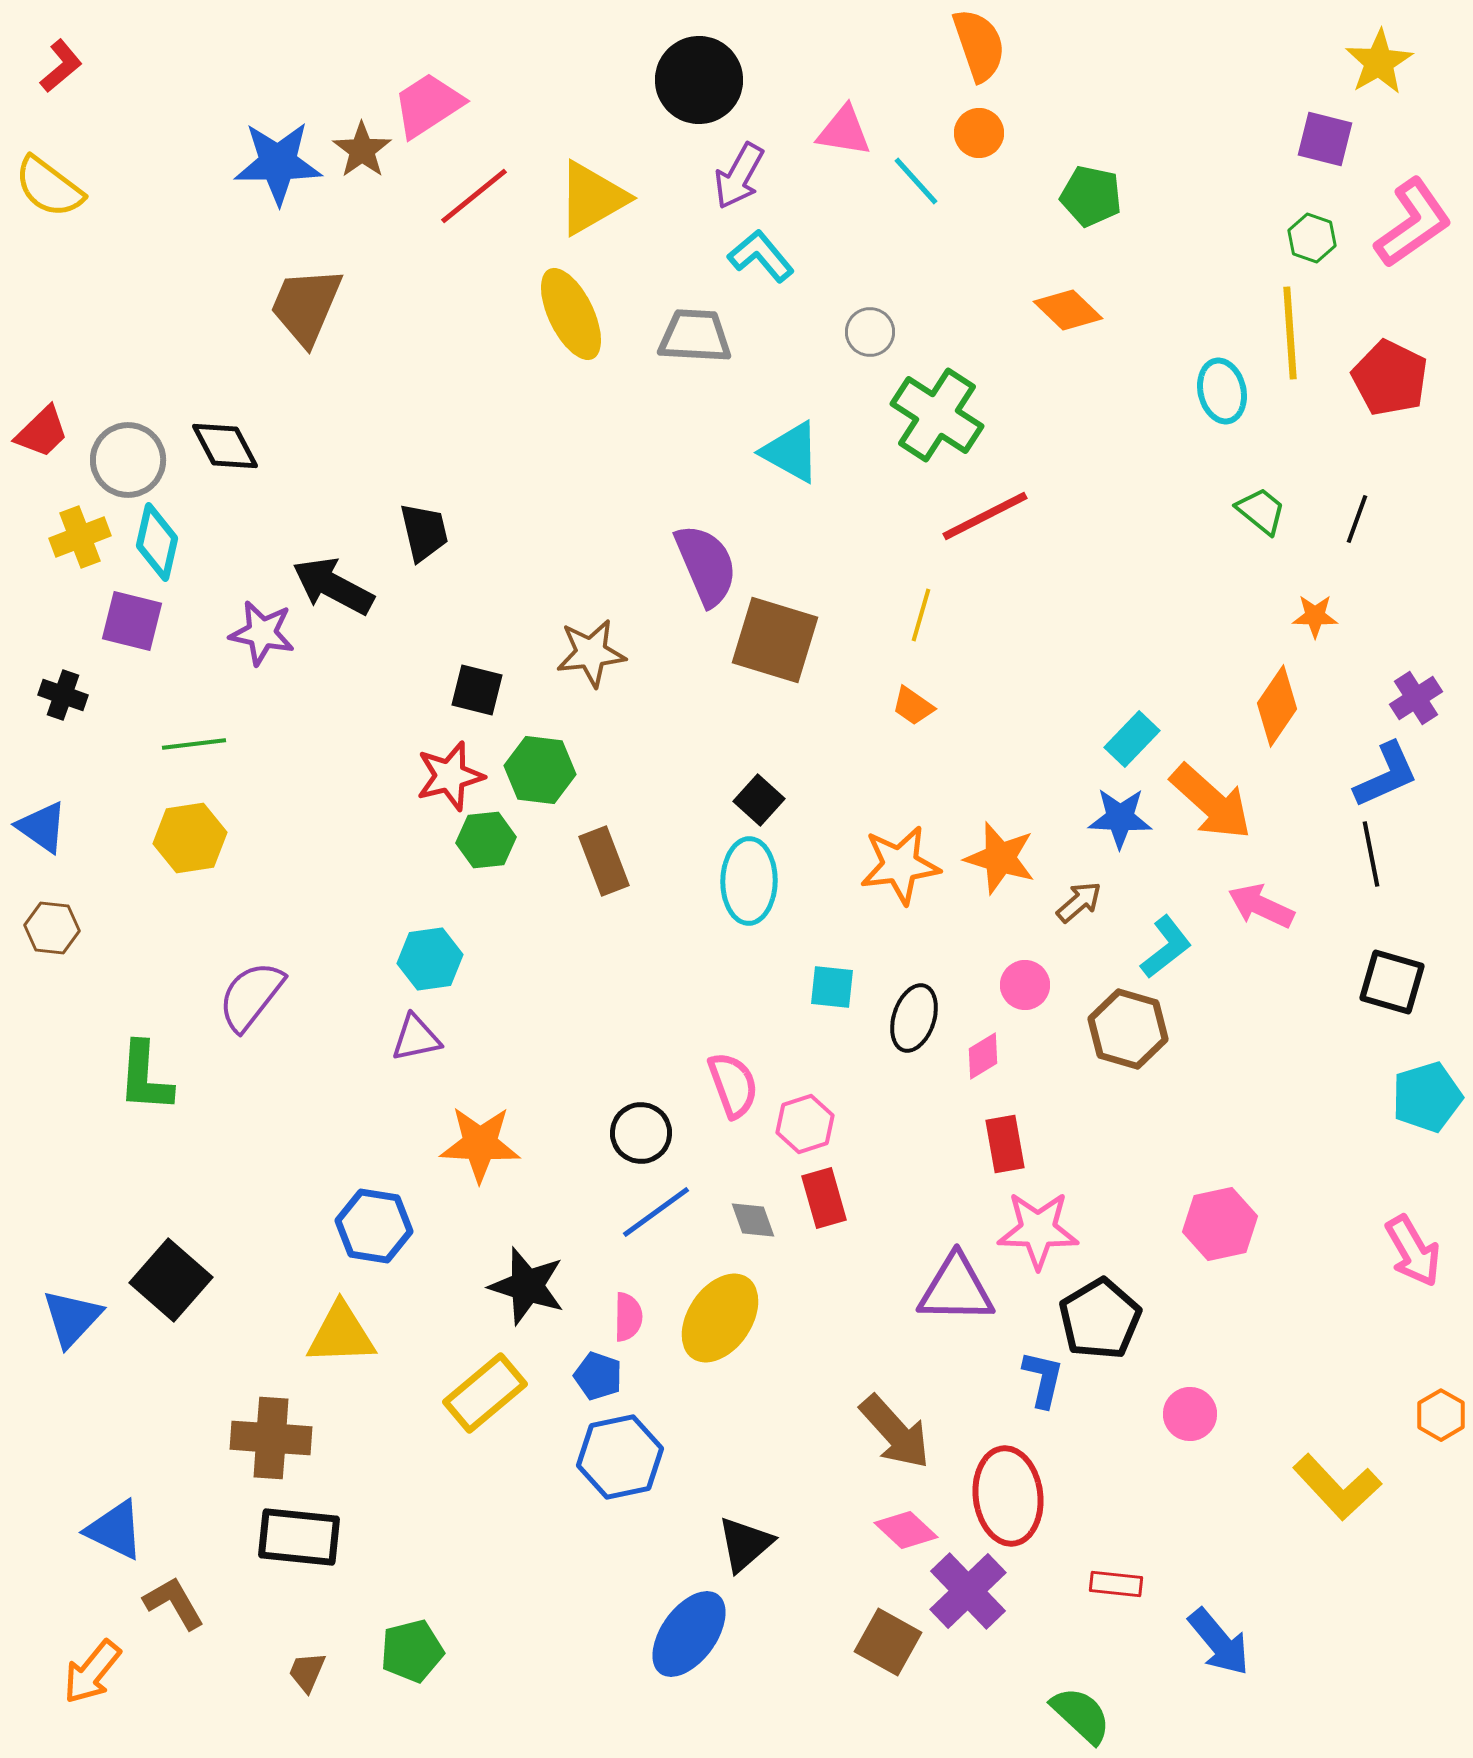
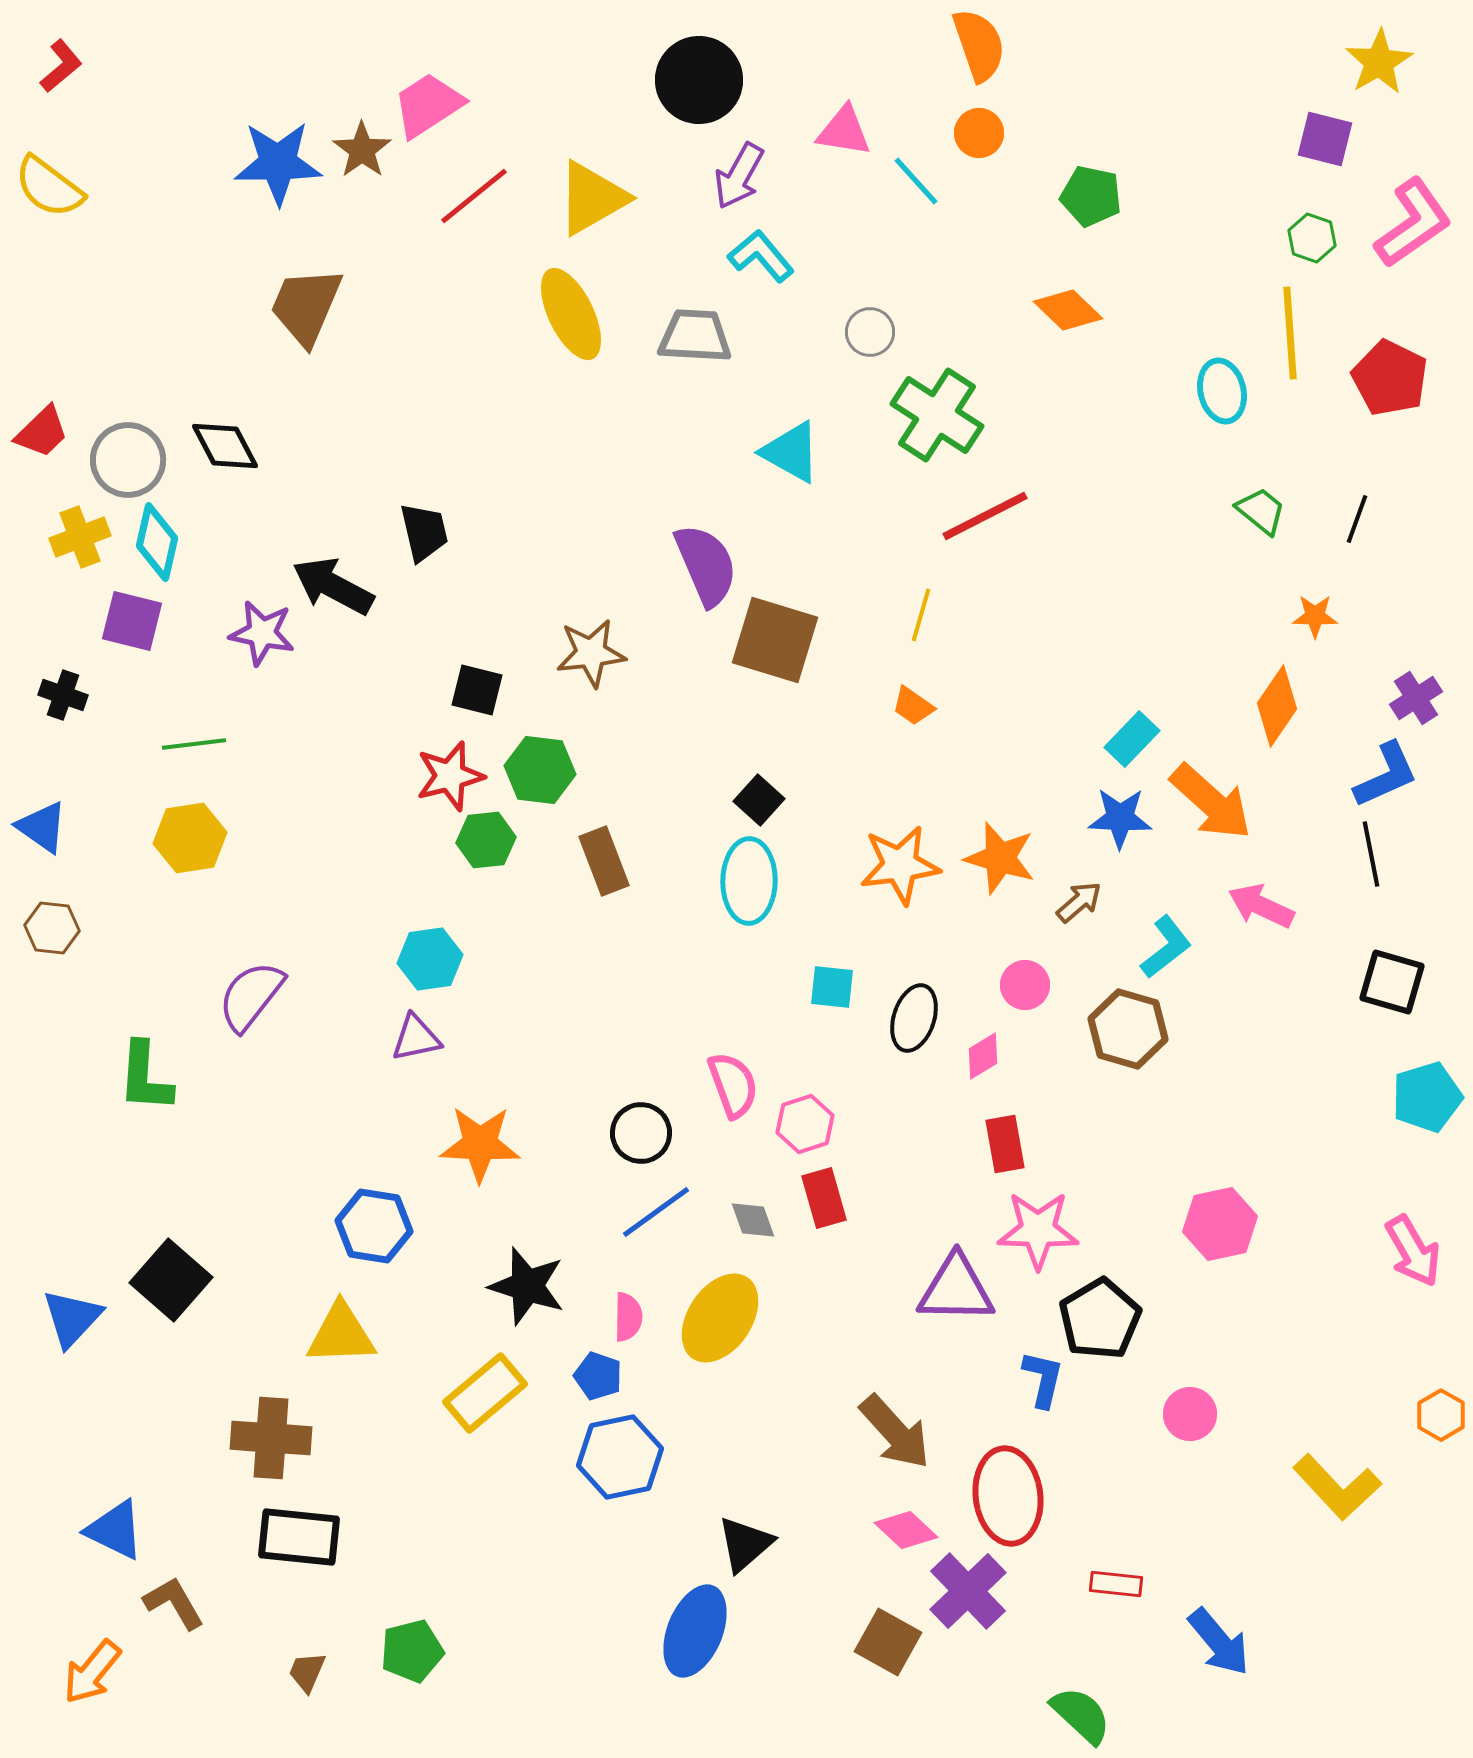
blue ellipse at (689, 1634): moved 6 px right, 3 px up; rotated 14 degrees counterclockwise
